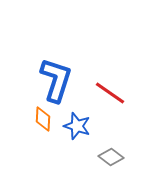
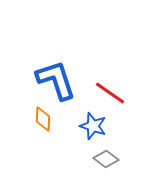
blue L-shape: rotated 36 degrees counterclockwise
blue star: moved 16 px right
gray diamond: moved 5 px left, 2 px down
